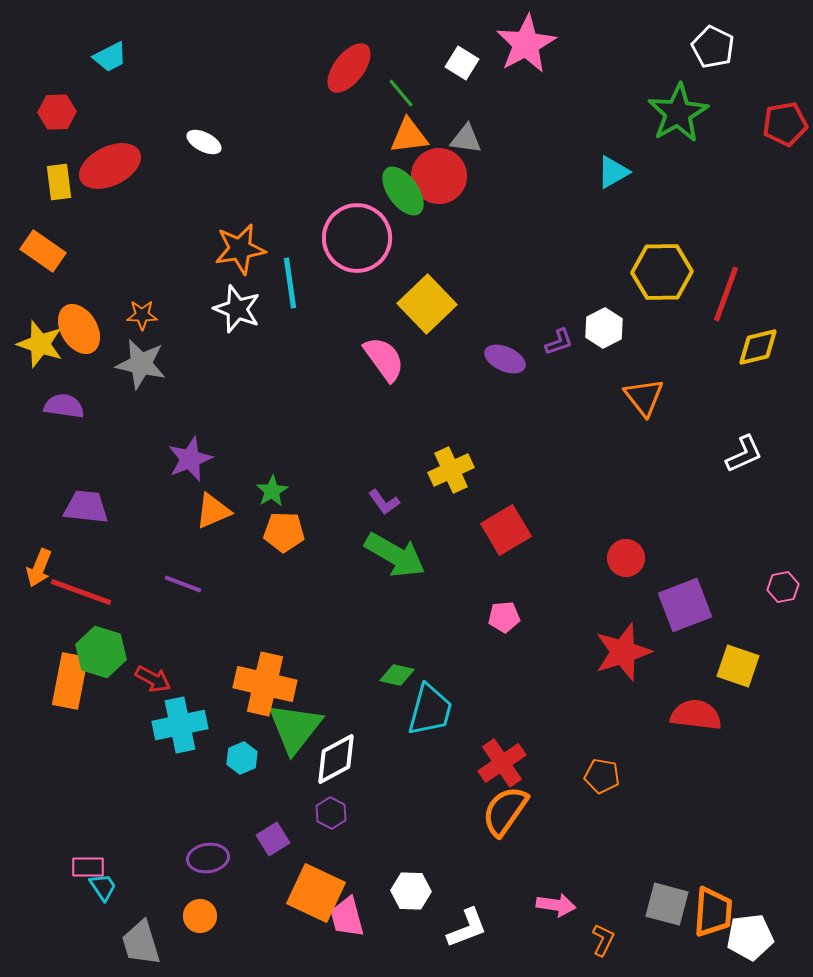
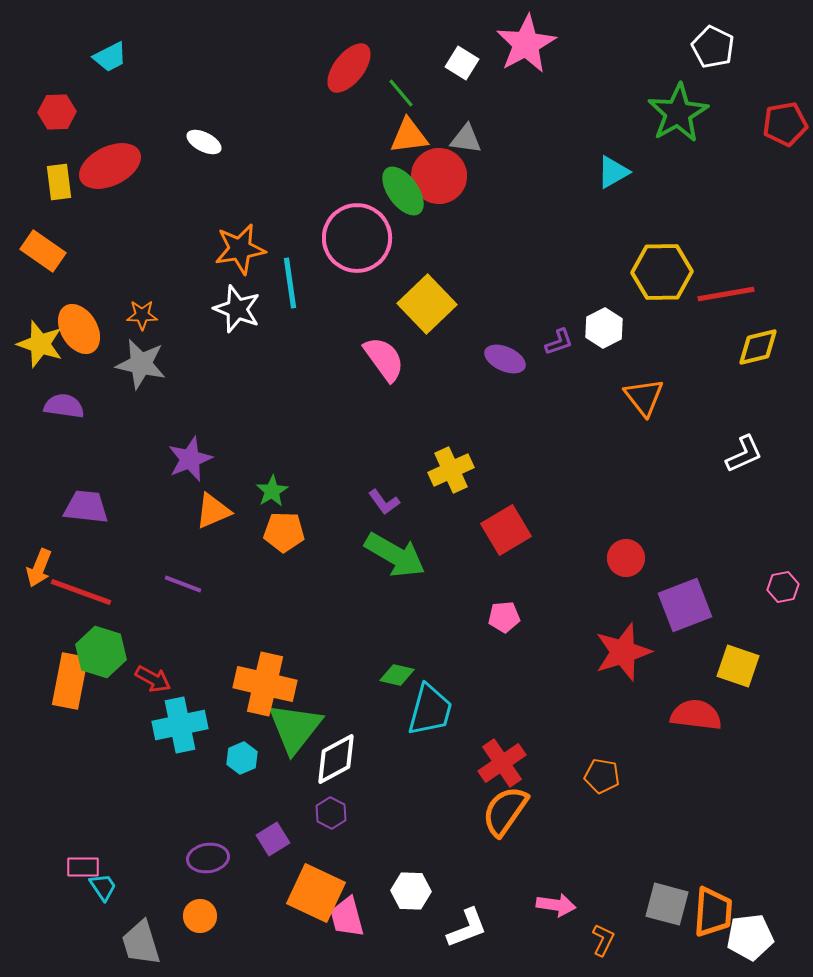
red line at (726, 294): rotated 60 degrees clockwise
pink rectangle at (88, 867): moved 5 px left
